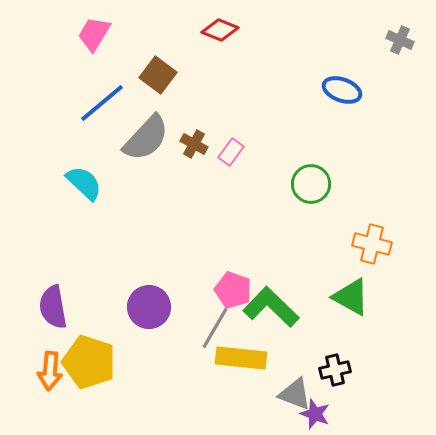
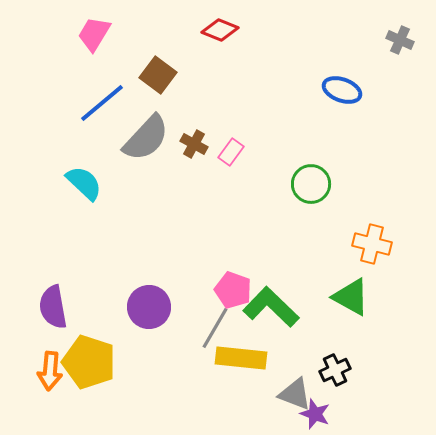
black cross: rotated 12 degrees counterclockwise
